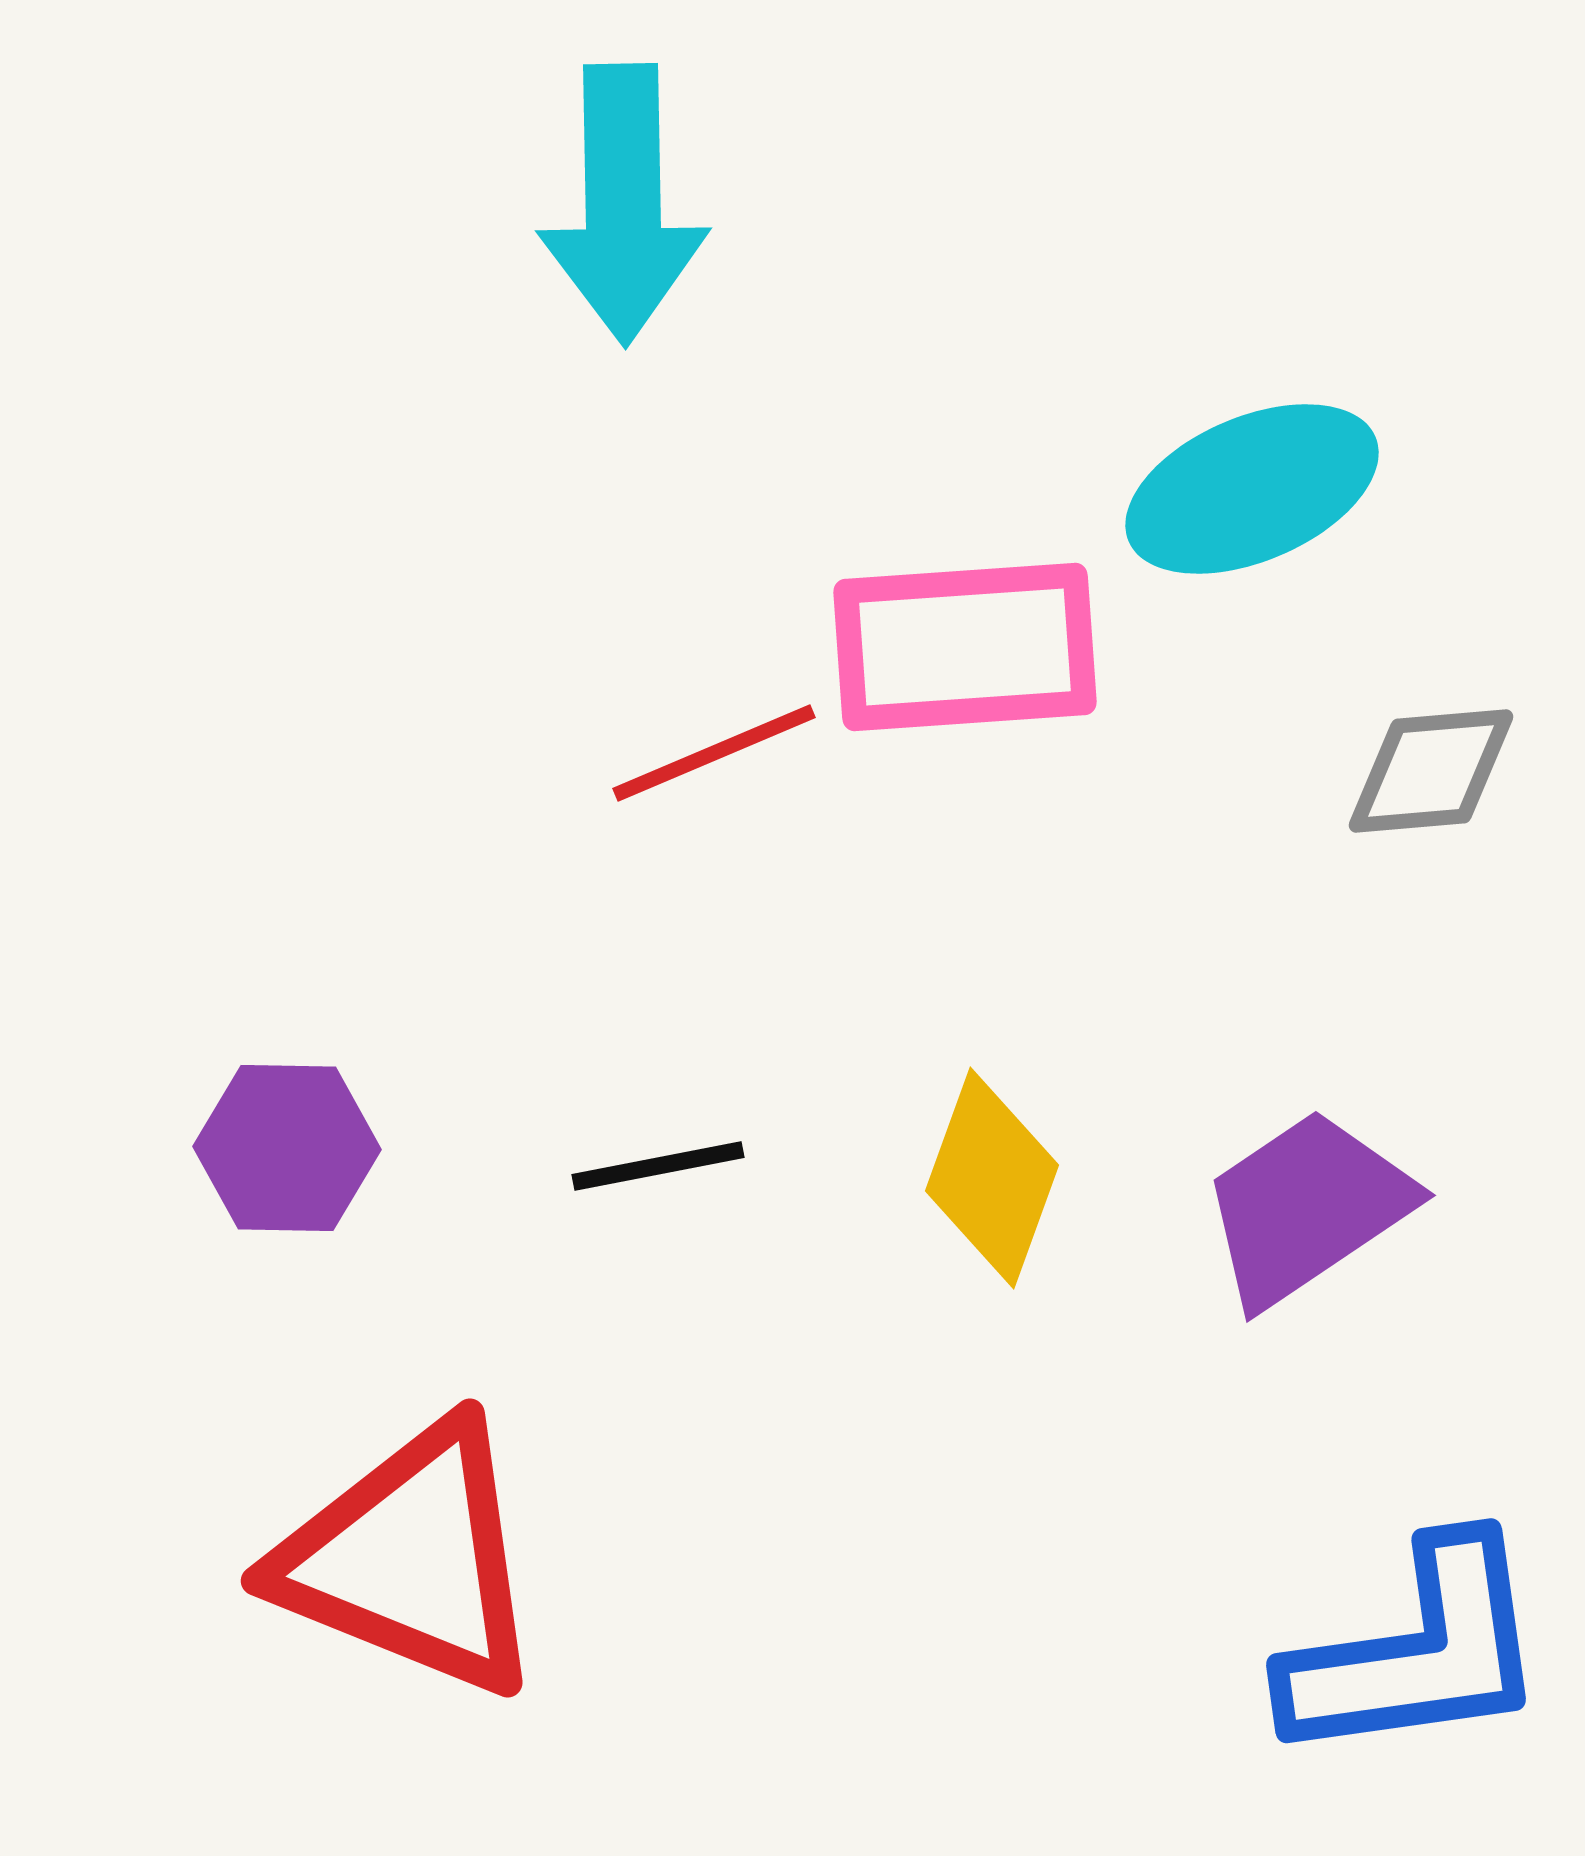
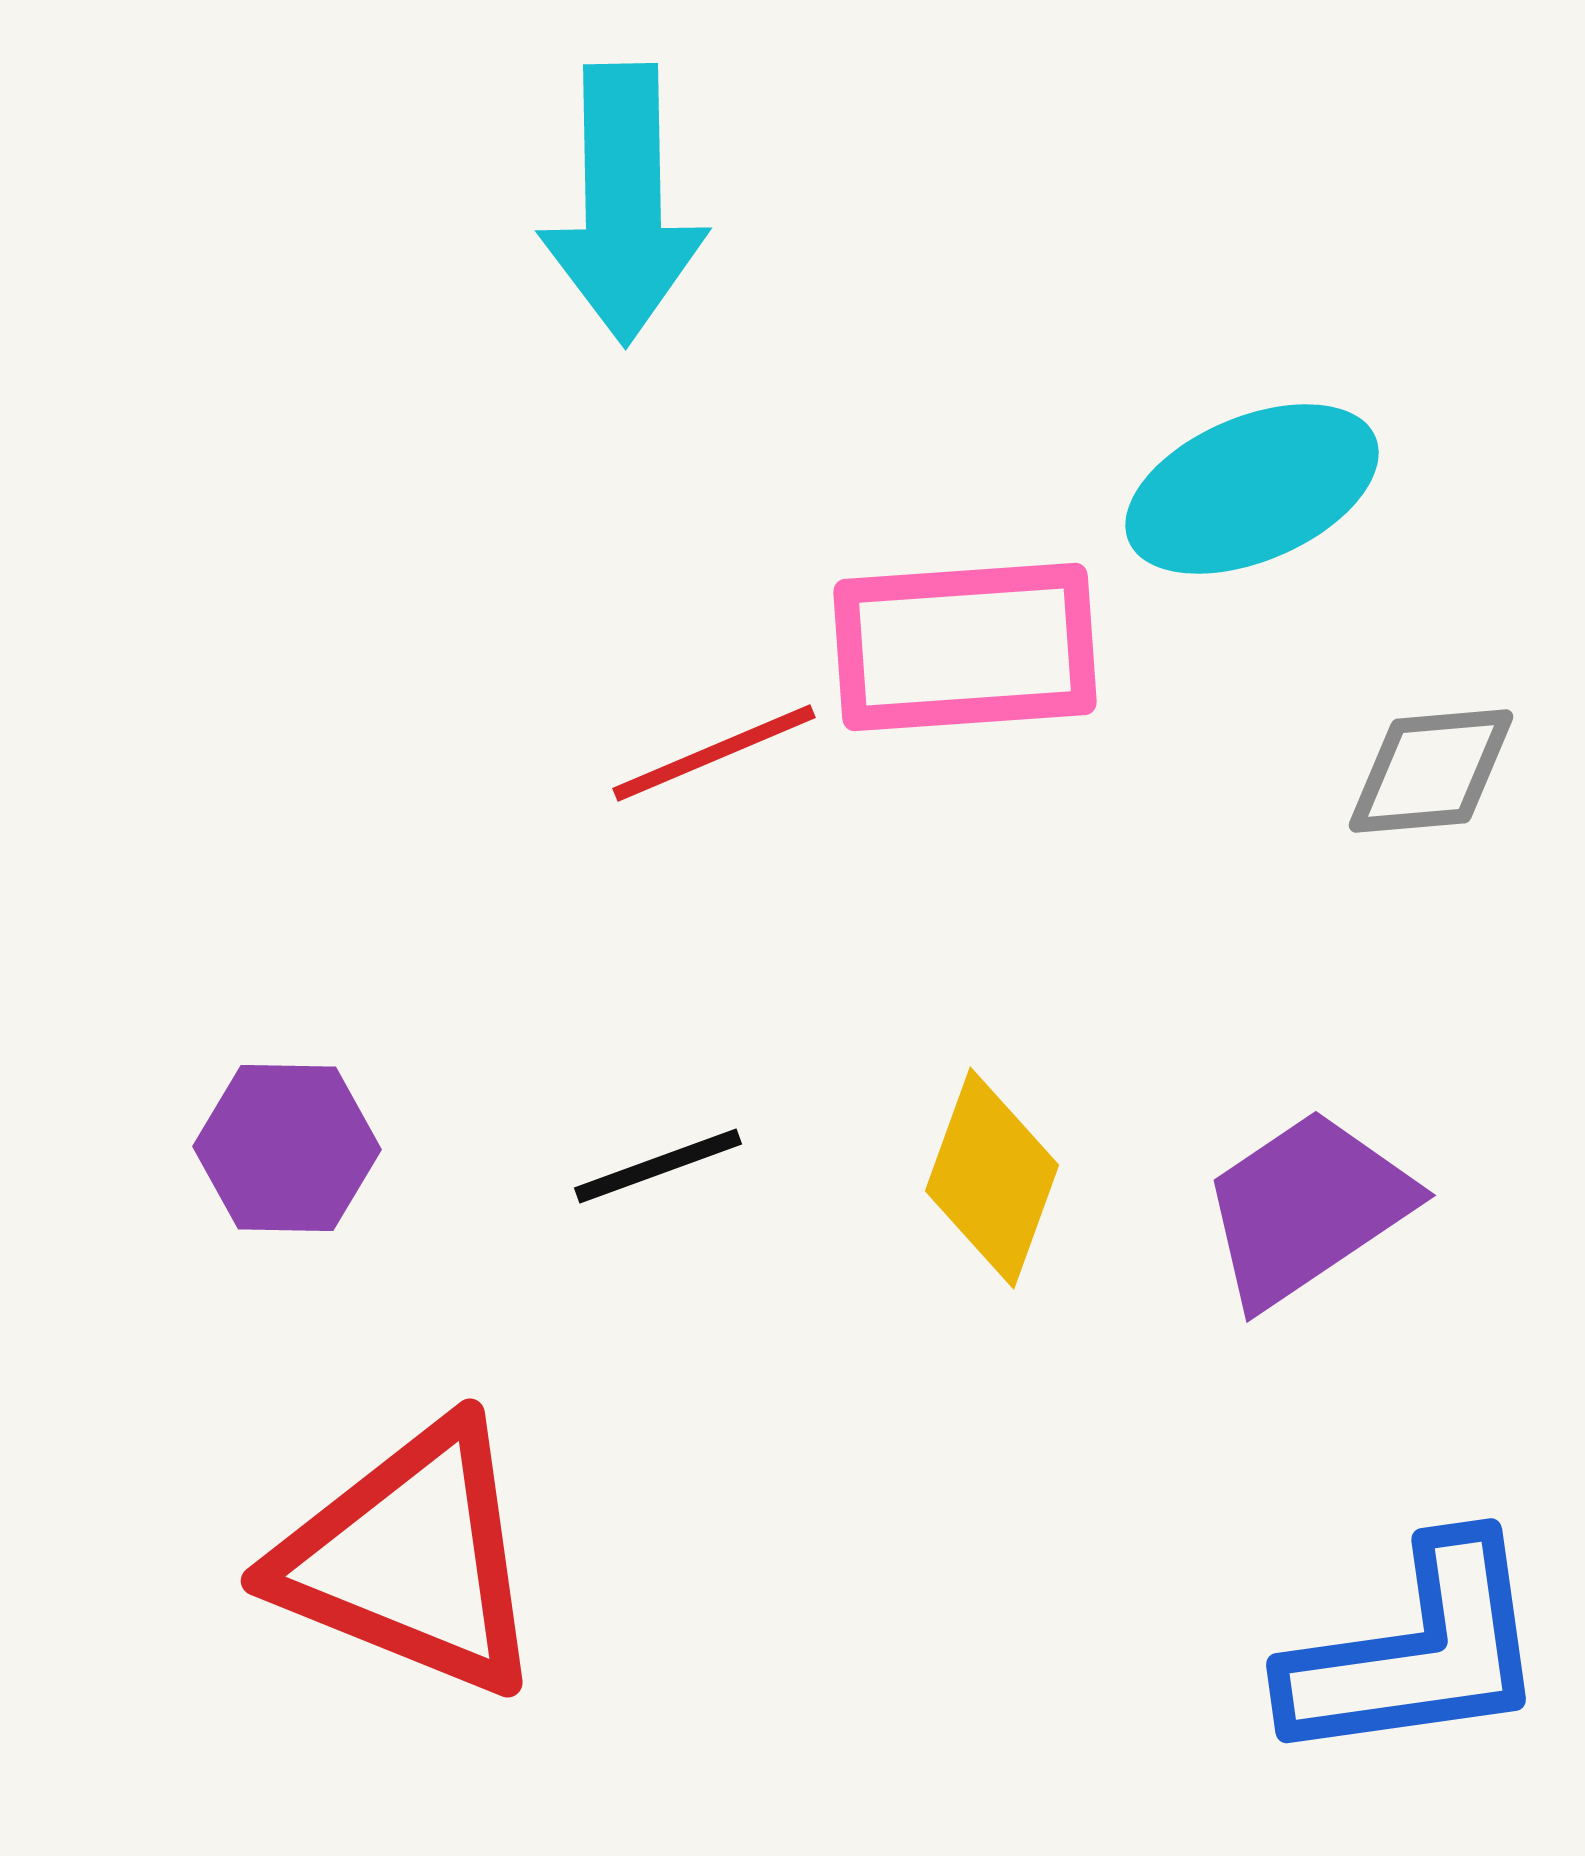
black line: rotated 9 degrees counterclockwise
